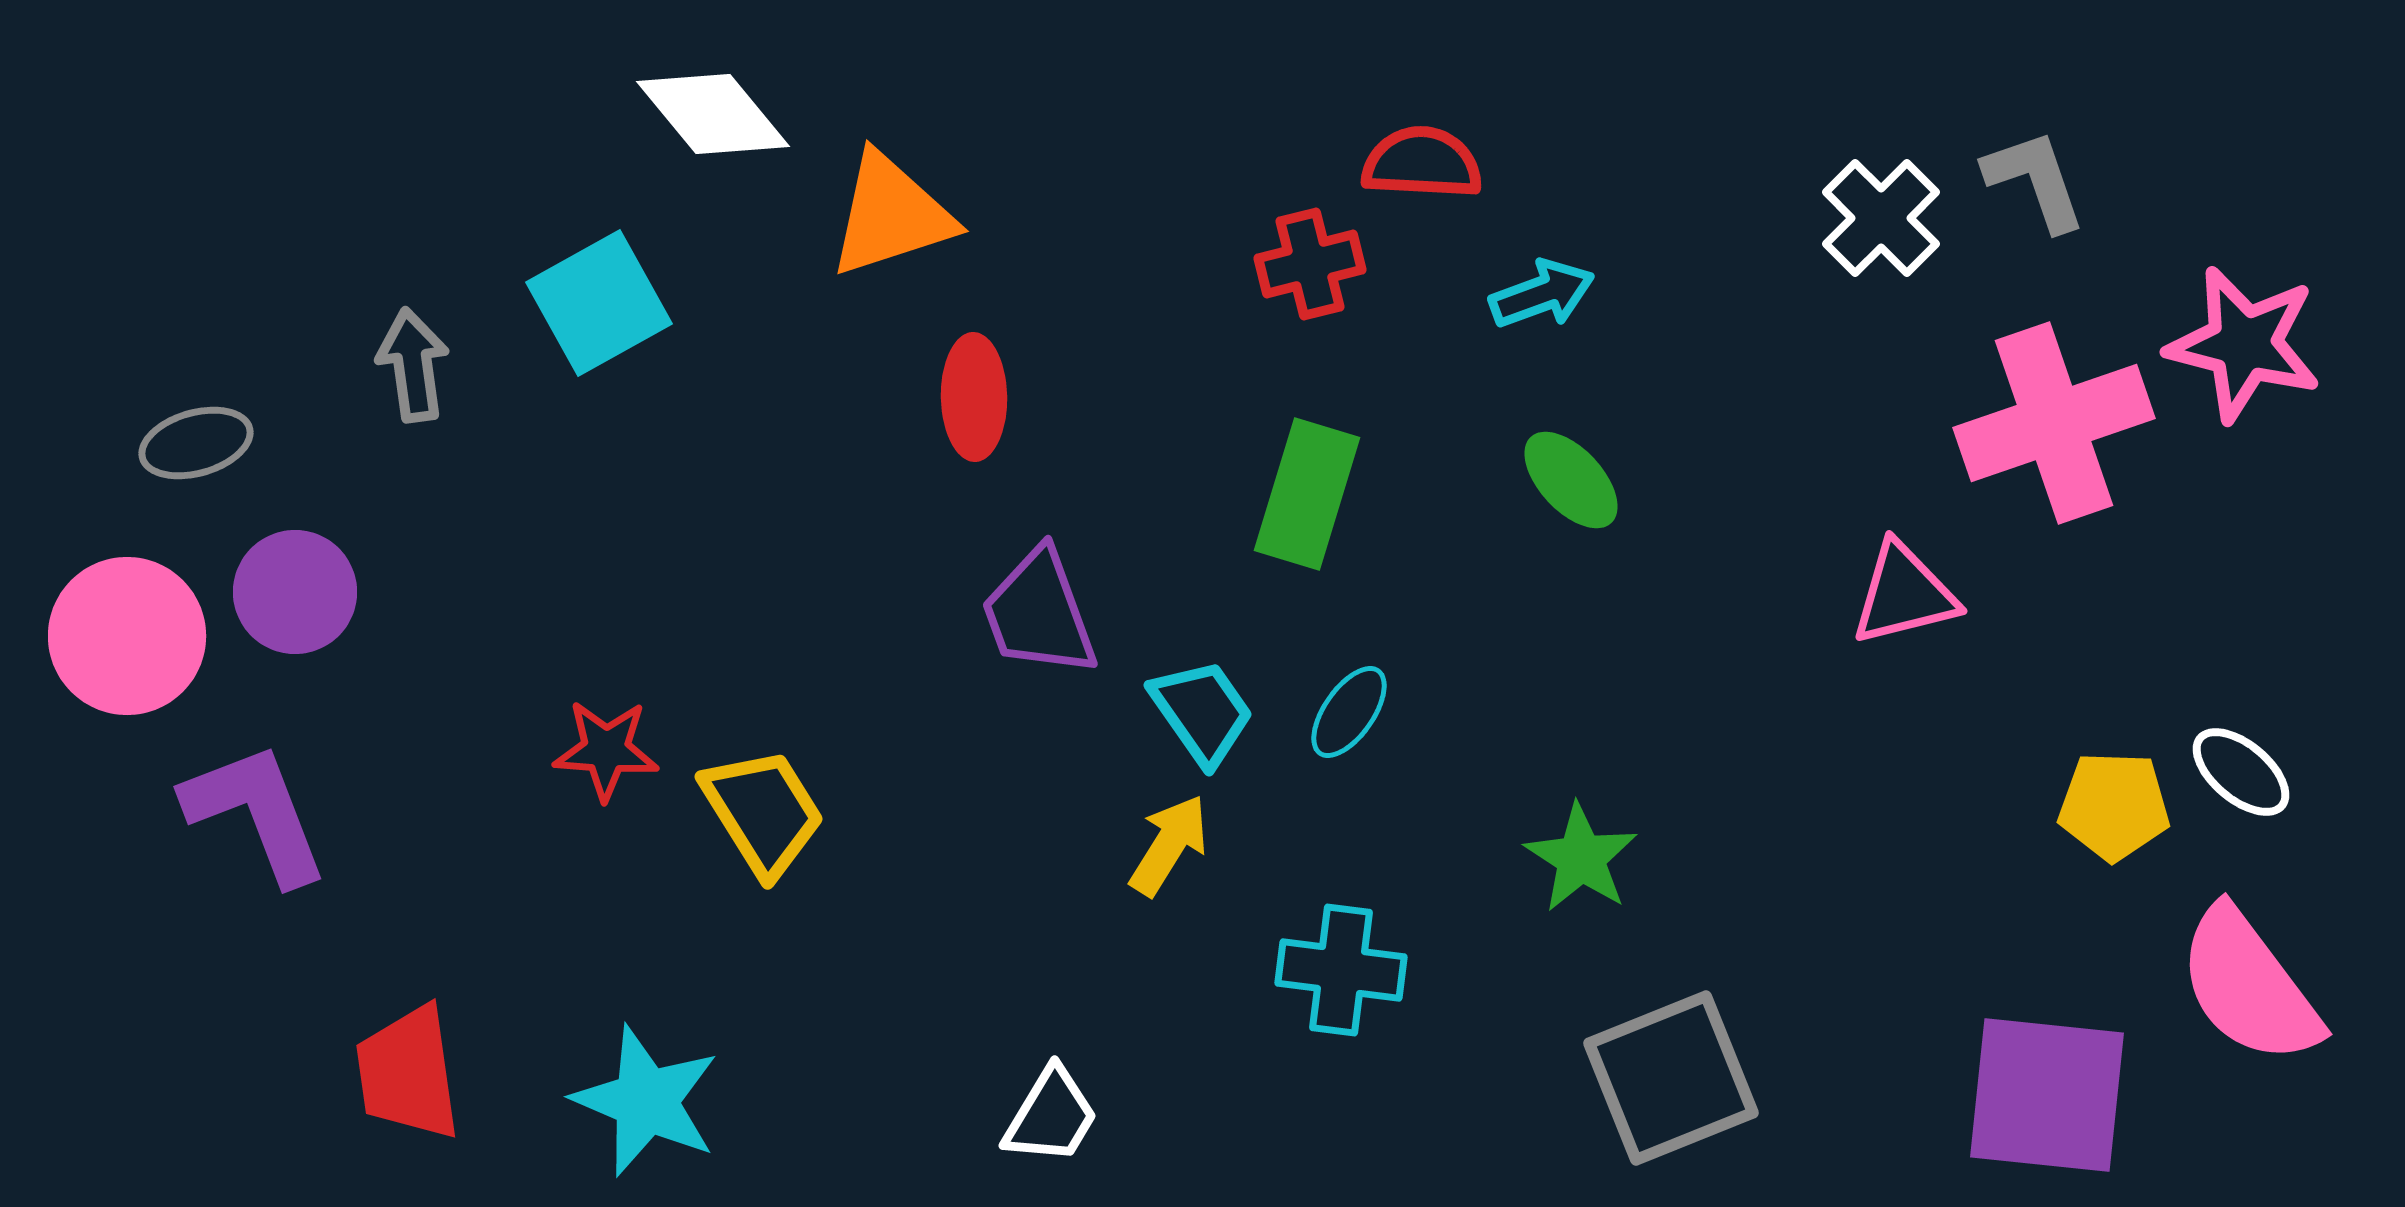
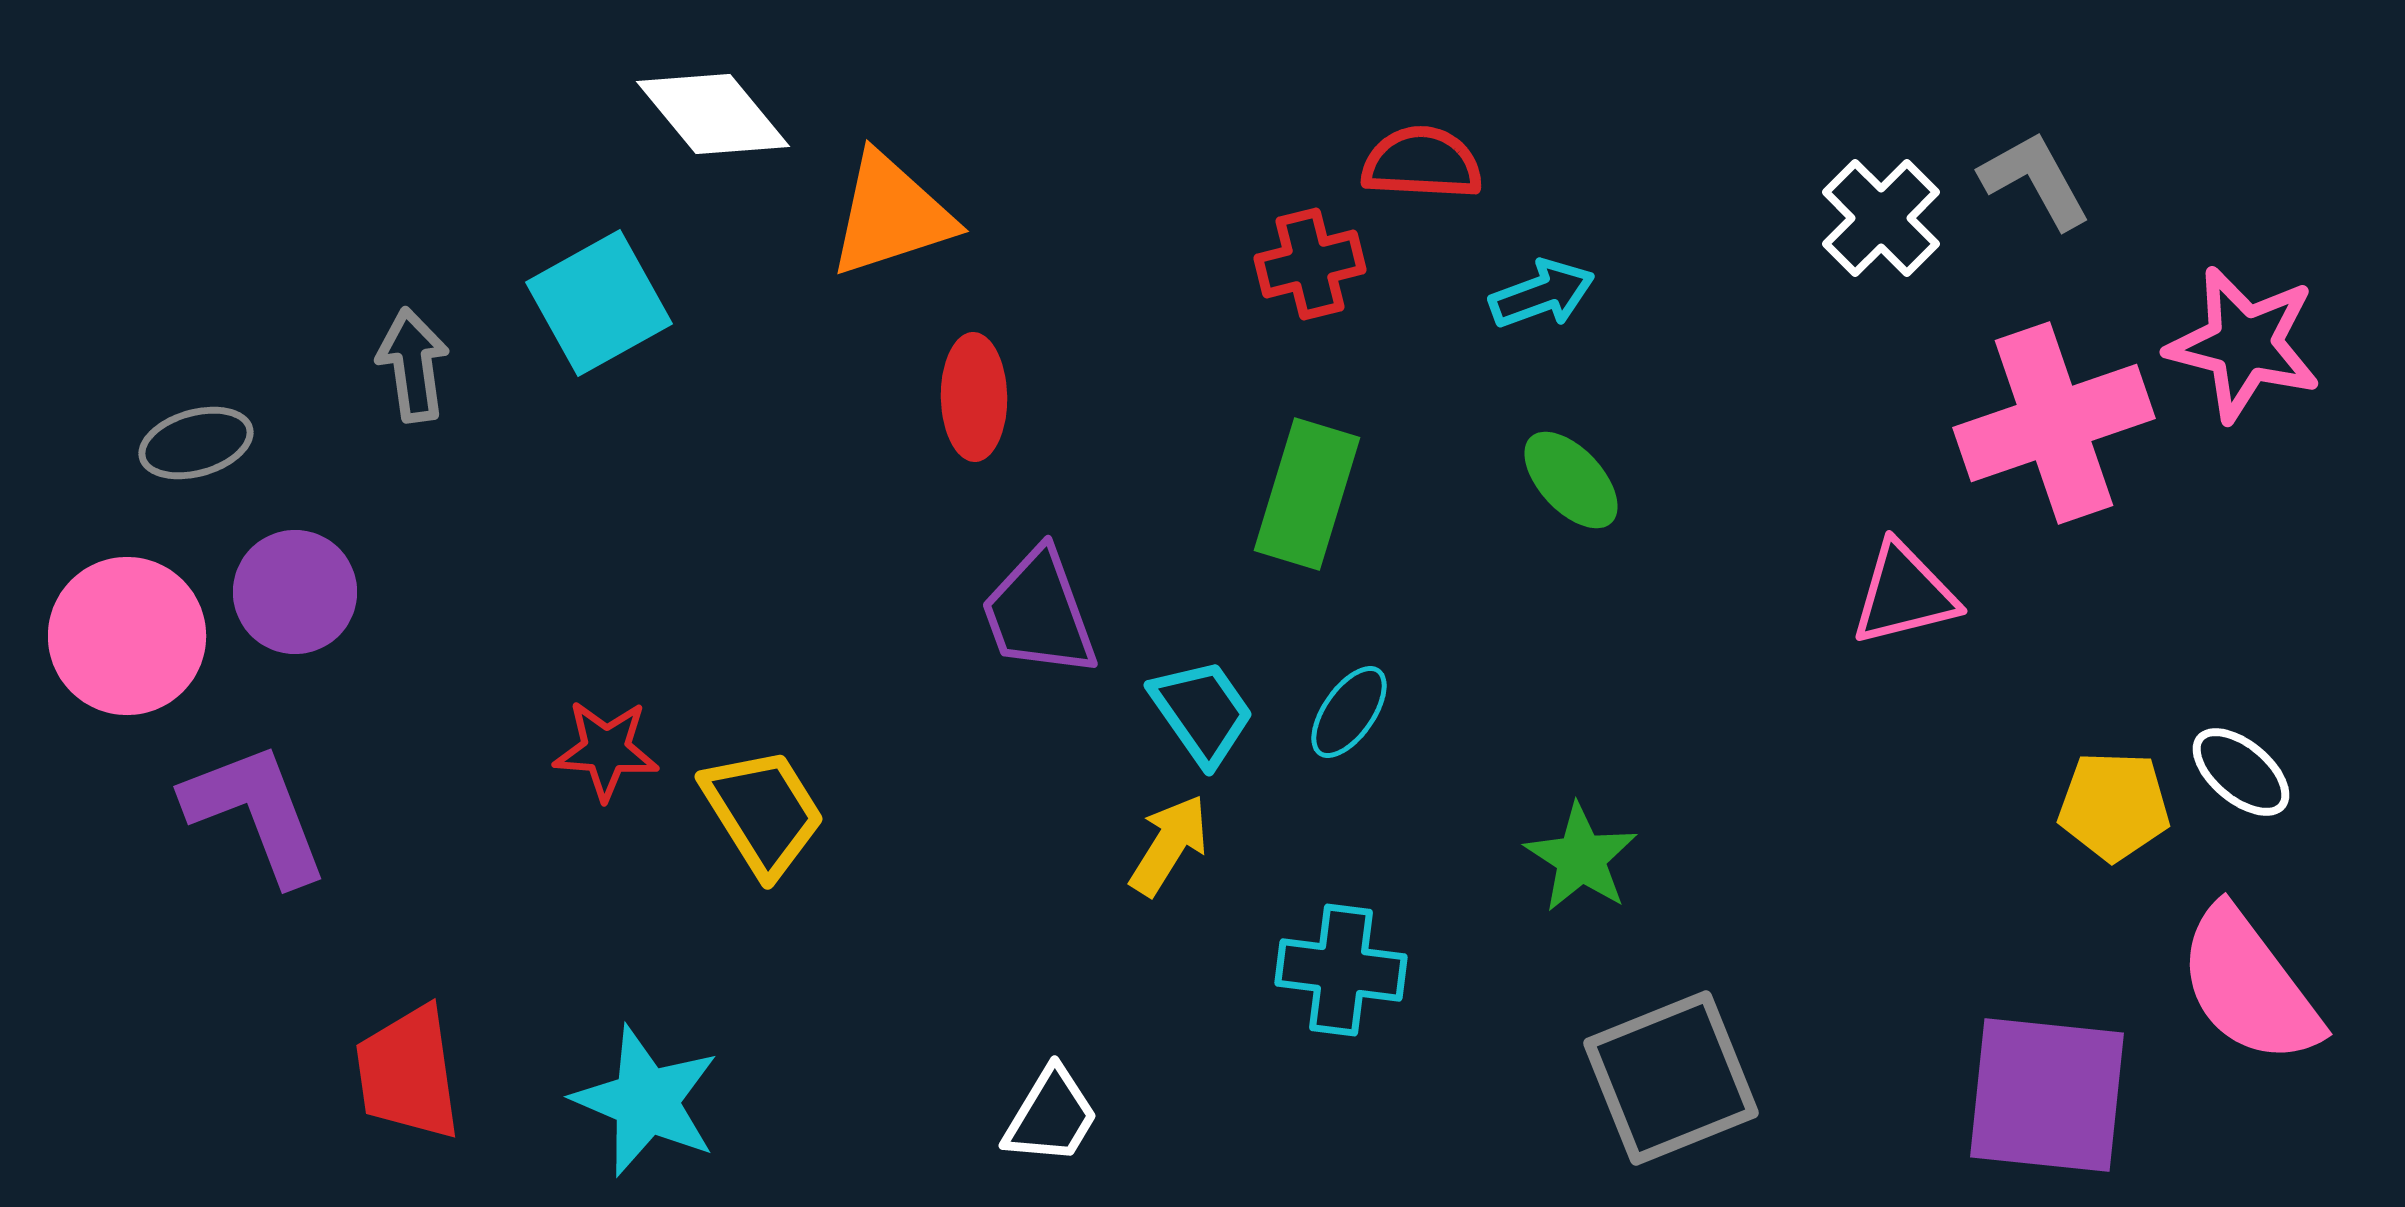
gray L-shape: rotated 10 degrees counterclockwise
